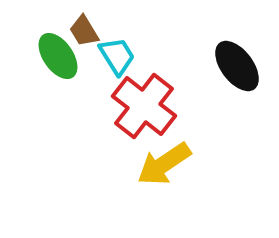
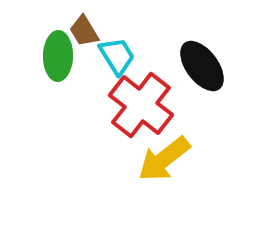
green ellipse: rotated 36 degrees clockwise
black ellipse: moved 35 px left
red cross: moved 3 px left, 1 px up
yellow arrow: moved 5 px up; rotated 4 degrees counterclockwise
